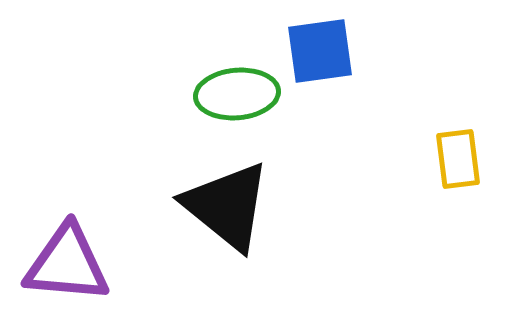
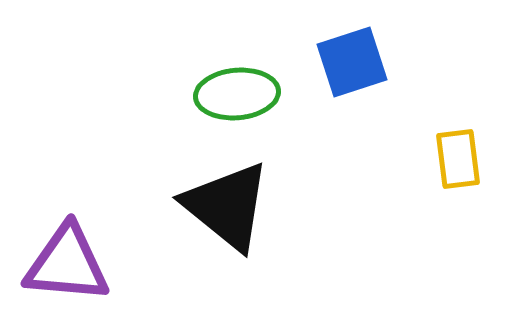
blue square: moved 32 px right, 11 px down; rotated 10 degrees counterclockwise
